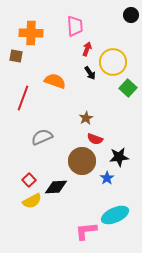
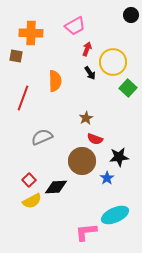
pink trapezoid: rotated 65 degrees clockwise
orange semicircle: rotated 70 degrees clockwise
pink L-shape: moved 1 px down
